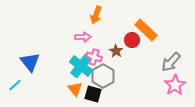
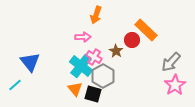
pink cross: rotated 14 degrees clockwise
